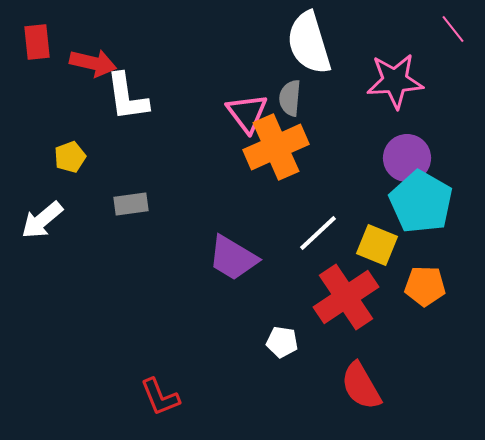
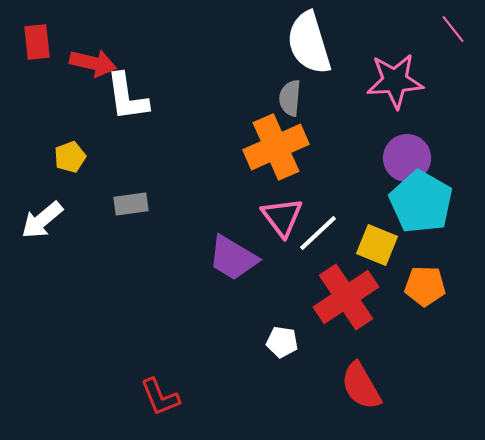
pink triangle: moved 35 px right, 104 px down
